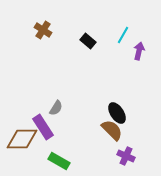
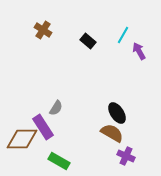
purple arrow: rotated 42 degrees counterclockwise
brown semicircle: moved 3 px down; rotated 15 degrees counterclockwise
